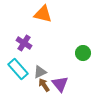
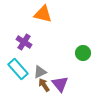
purple cross: moved 1 px up
